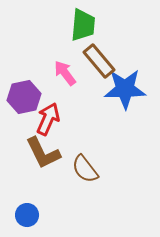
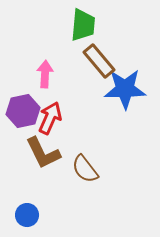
pink arrow: moved 20 px left, 1 px down; rotated 40 degrees clockwise
purple hexagon: moved 1 px left, 14 px down
red arrow: moved 2 px right, 1 px up
